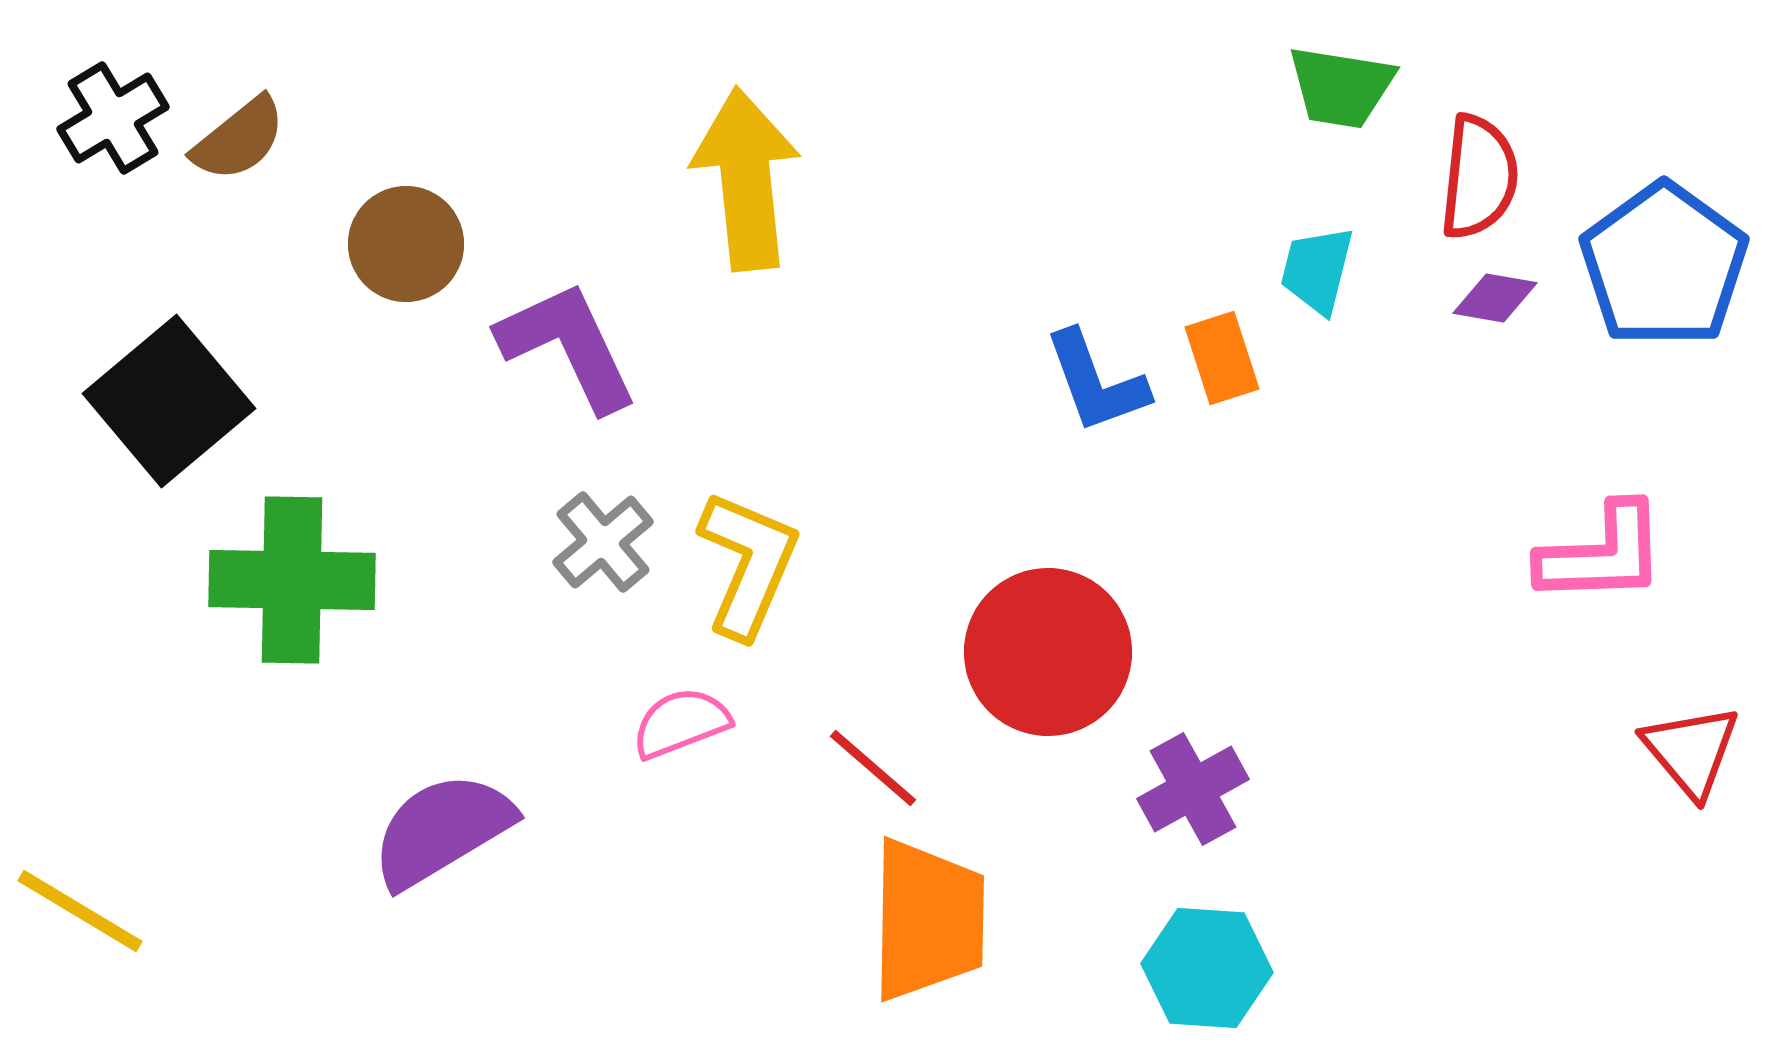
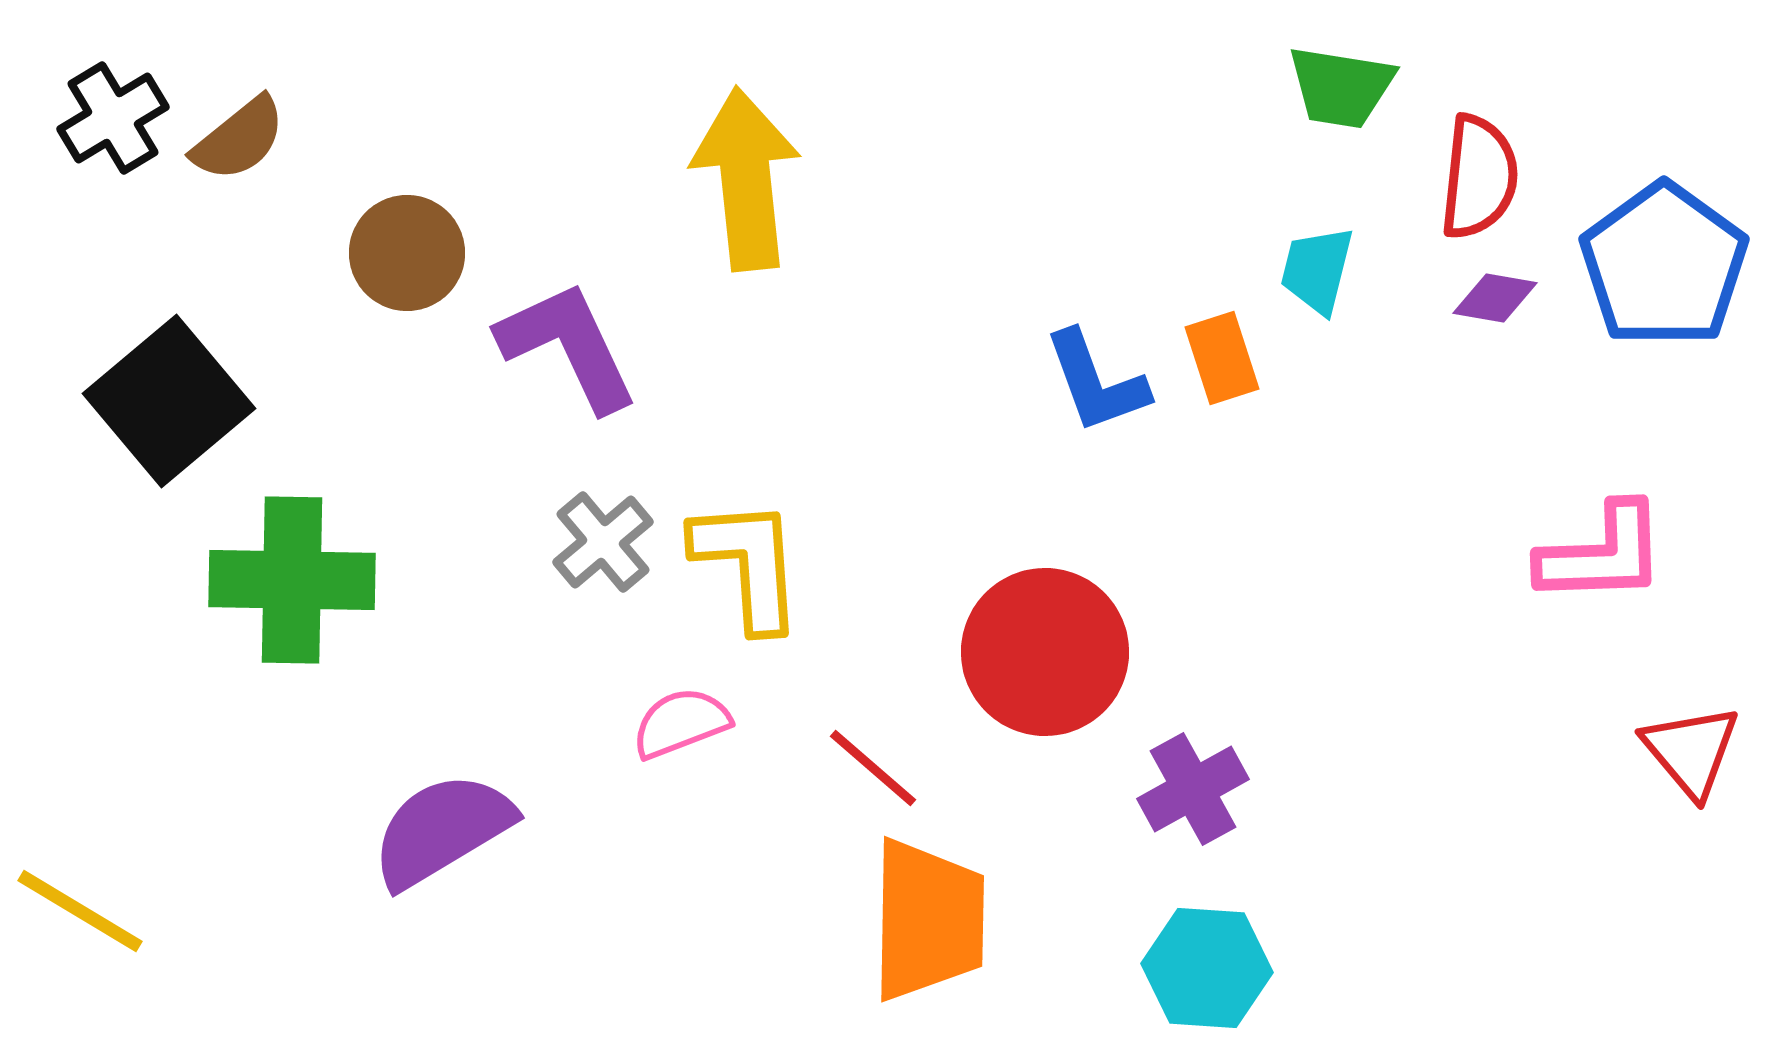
brown circle: moved 1 px right, 9 px down
yellow L-shape: rotated 27 degrees counterclockwise
red circle: moved 3 px left
